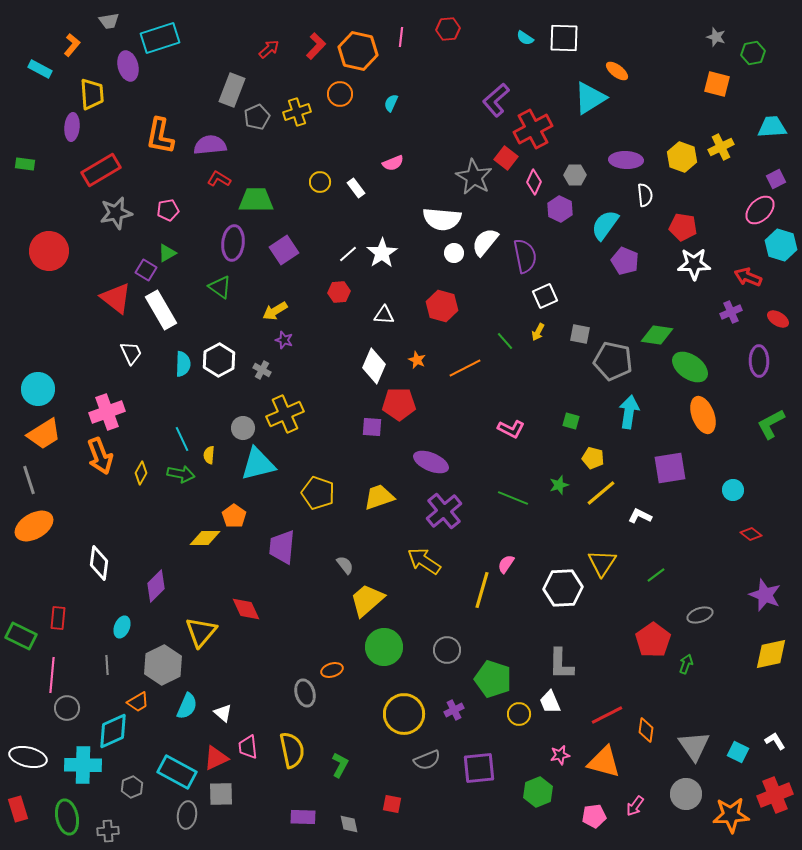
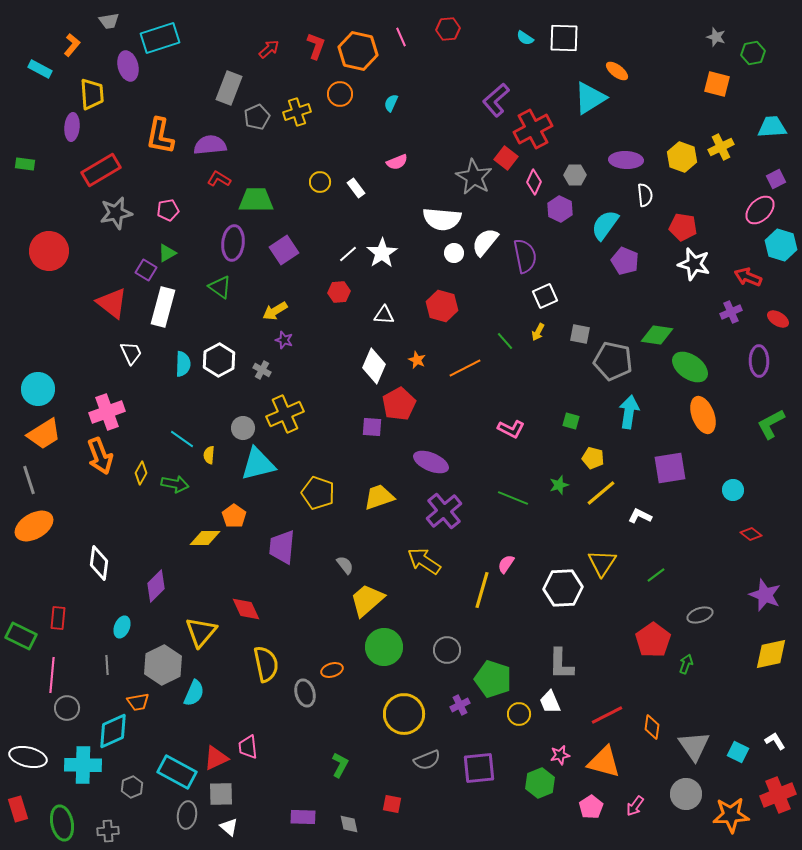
pink line at (401, 37): rotated 30 degrees counterclockwise
red L-shape at (316, 46): rotated 24 degrees counterclockwise
gray rectangle at (232, 90): moved 3 px left, 2 px up
pink semicircle at (393, 163): moved 4 px right, 1 px up
white star at (694, 264): rotated 16 degrees clockwise
red triangle at (116, 298): moved 4 px left, 5 px down
white rectangle at (161, 310): moved 2 px right, 3 px up; rotated 45 degrees clockwise
red pentagon at (399, 404): rotated 28 degrees counterclockwise
cyan line at (182, 439): rotated 30 degrees counterclockwise
green arrow at (181, 474): moved 6 px left, 10 px down
orange trapezoid at (138, 702): rotated 20 degrees clockwise
cyan semicircle at (187, 706): moved 7 px right, 13 px up
purple cross at (454, 710): moved 6 px right, 5 px up
white triangle at (223, 713): moved 6 px right, 114 px down
orange diamond at (646, 730): moved 6 px right, 3 px up
yellow semicircle at (292, 750): moved 26 px left, 86 px up
green hexagon at (538, 792): moved 2 px right, 9 px up
red cross at (775, 795): moved 3 px right
pink pentagon at (594, 816): moved 3 px left, 9 px up; rotated 25 degrees counterclockwise
green ellipse at (67, 817): moved 5 px left, 6 px down
